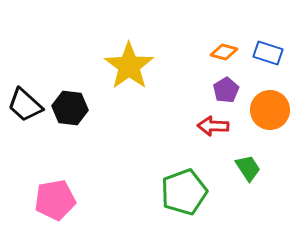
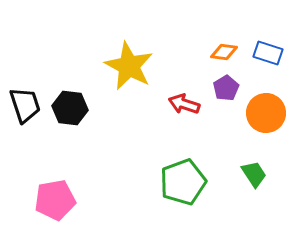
orange diamond: rotated 8 degrees counterclockwise
yellow star: rotated 9 degrees counterclockwise
purple pentagon: moved 2 px up
black trapezoid: rotated 150 degrees counterclockwise
orange circle: moved 4 px left, 3 px down
red arrow: moved 29 px left, 22 px up; rotated 16 degrees clockwise
green trapezoid: moved 6 px right, 6 px down
green pentagon: moved 1 px left, 10 px up
